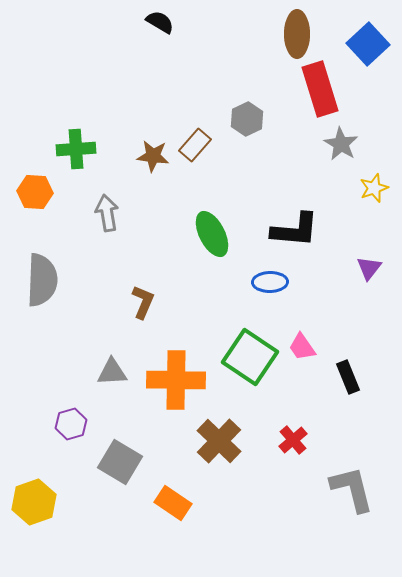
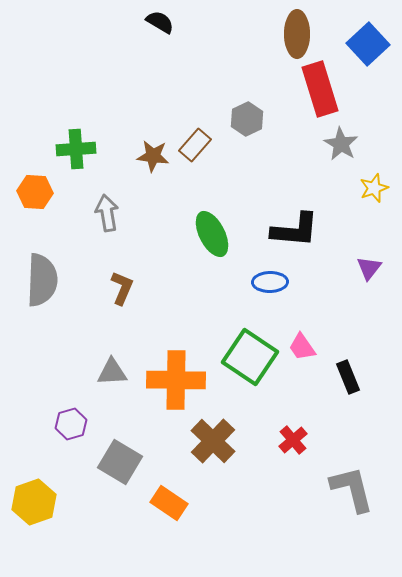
brown L-shape: moved 21 px left, 14 px up
brown cross: moved 6 px left
orange rectangle: moved 4 px left
